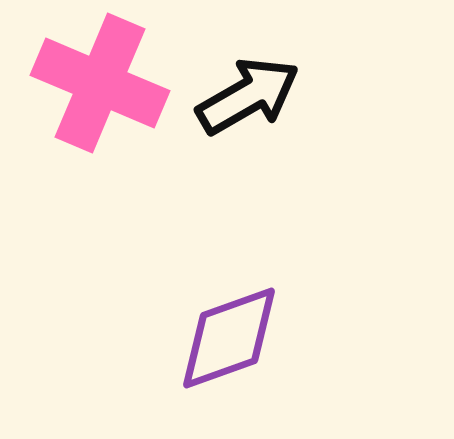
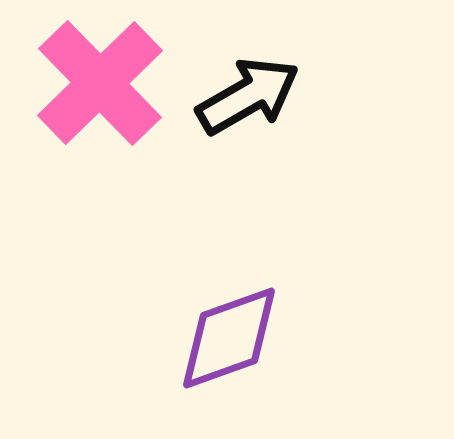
pink cross: rotated 23 degrees clockwise
